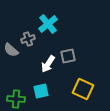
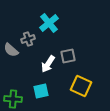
cyan cross: moved 1 px right, 1 px up
yellow square: moved 2 px left, 3 px up
green cross: moved 3 px left
